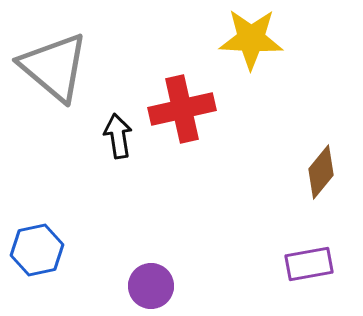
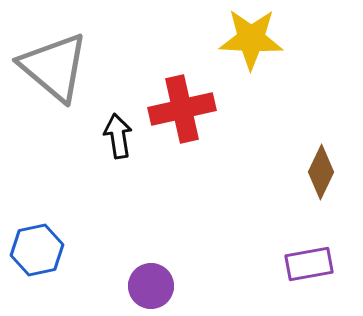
brown diamond: rotated 14 degrees counterclockwise
